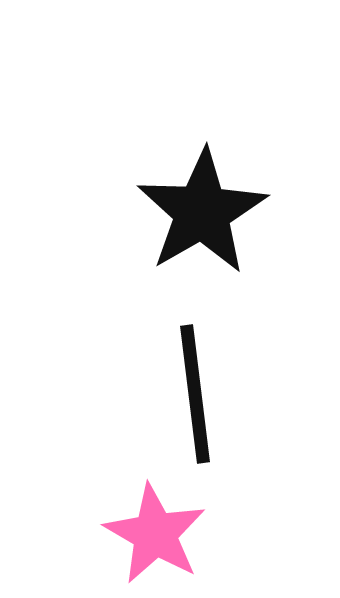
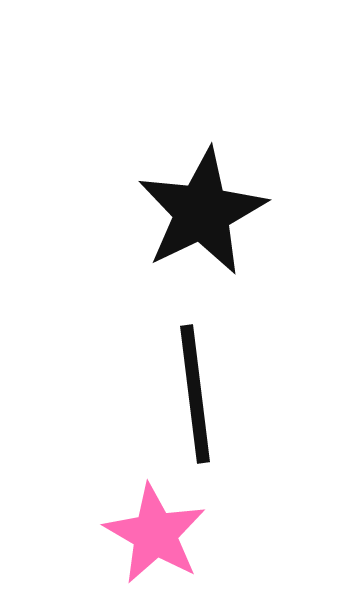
black star: rotated 4 degrees clockwise
